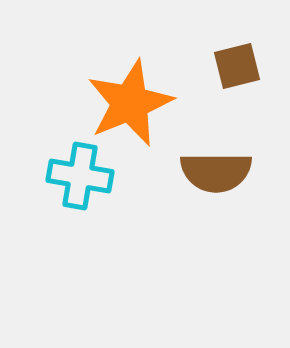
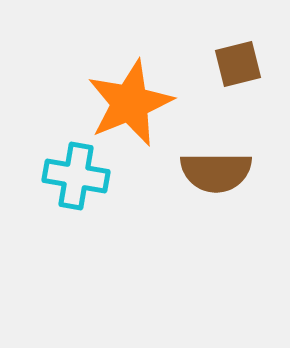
brown square: moved 1 px right, 2 px up
cyan cross: moved 4 px left
